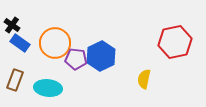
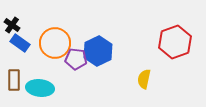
red hexagon: rotated 8 degrees counterclockwise
blue hexagon: moved 3 px left, 5 px up
brown rectangle: moved 1 px left; rotated 20 degrees counterclockwise
cyan ellipse: moved 8 px left
